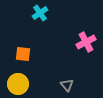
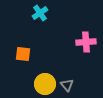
pink cross: rotated 24 degrees clockwise
yellow circle: moved 27 px right
